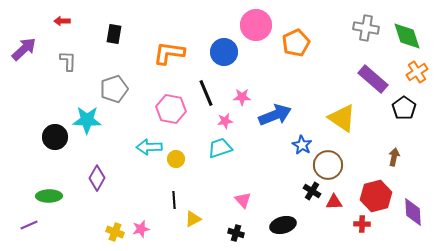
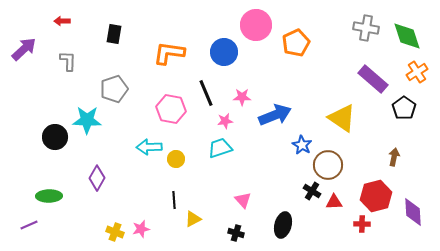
black ellipse at (283, 225): rotated 60 degrees counterclockwise
